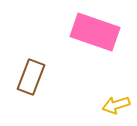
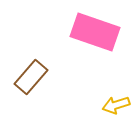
brown rectangle: rotated 20 degrees clockwise
